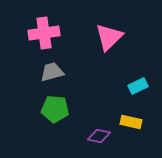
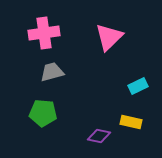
green pentagon: moved 12 px left, 4 px down
